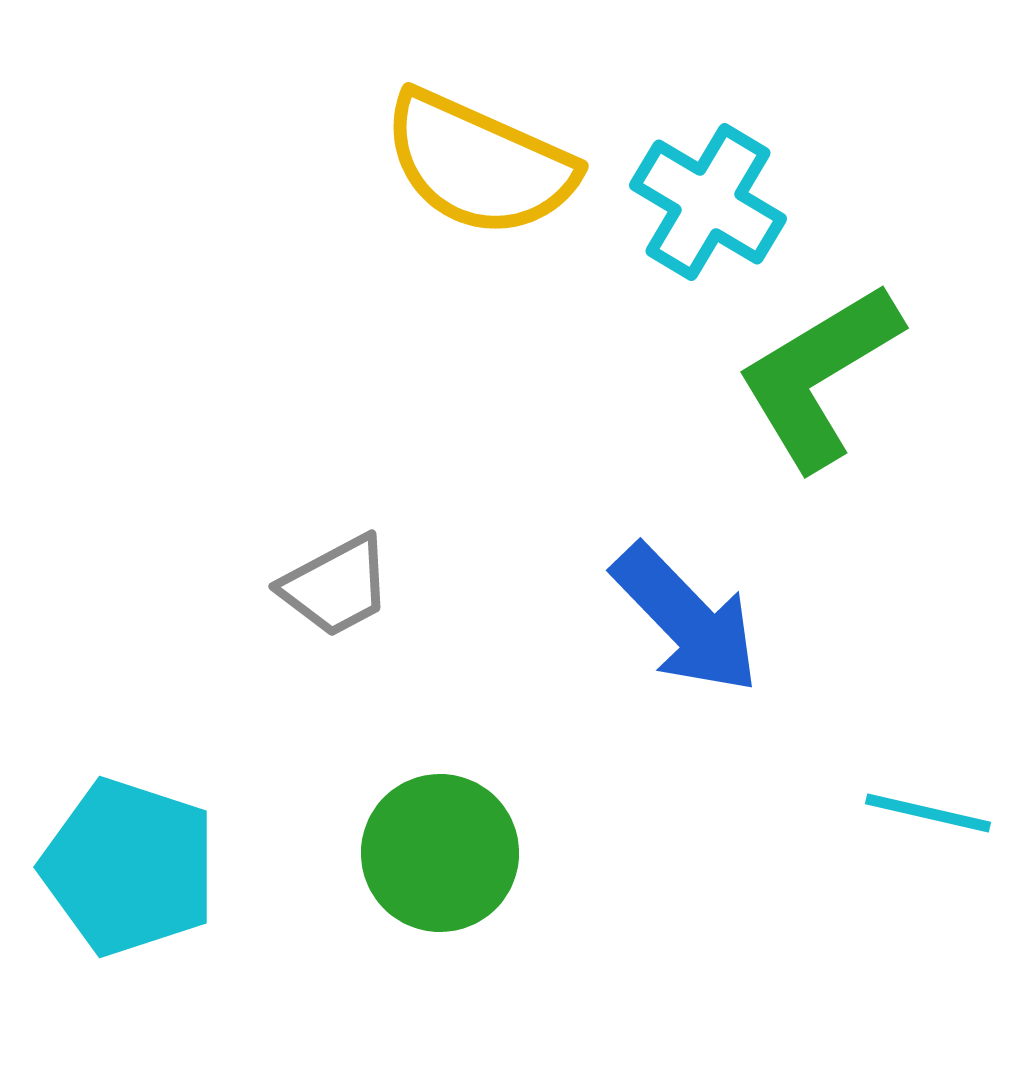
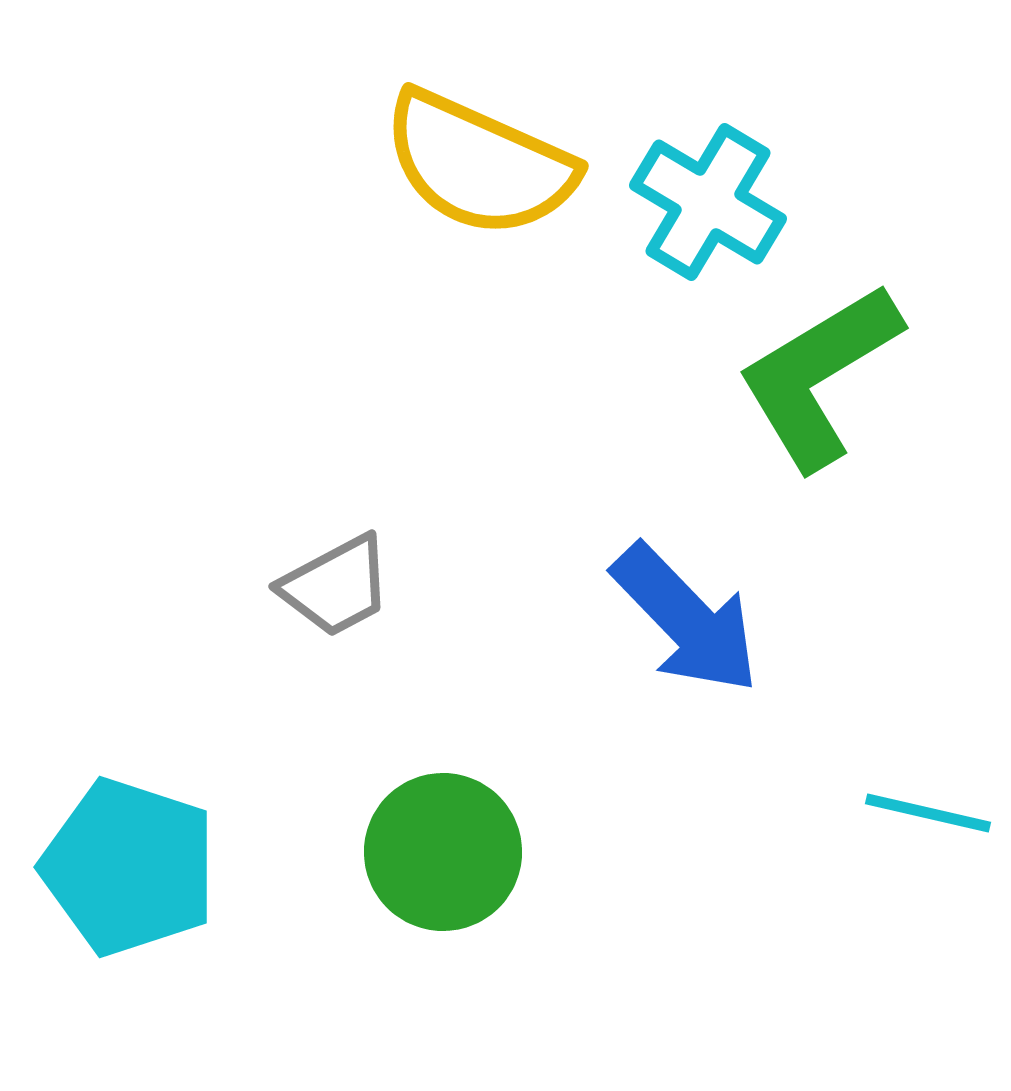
green circle: moved 3 px right, 1 px up
